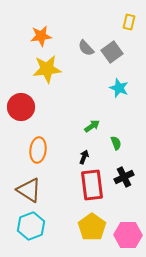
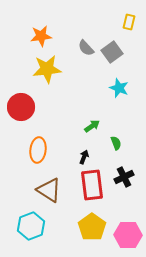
brown triangle: moved 20 px right
